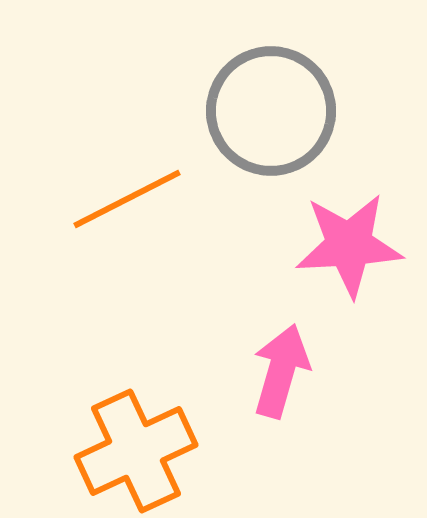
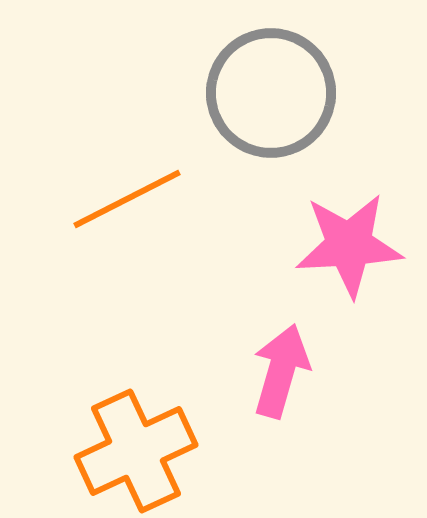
gray circle: moved 18 px up
